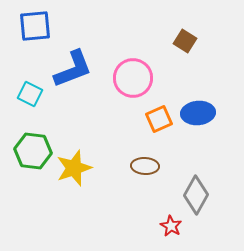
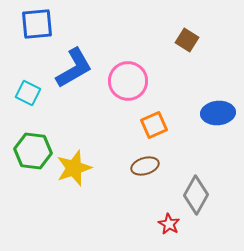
blue square: moved 2 px right, 2 px up
brown square: moved 2 px right, 1 px up
blue L-shape: moved 1 px right, 1 px up; rotated 9 degrees counterclockwise
pink circle: moved 5 px left, 3 px down
cyan square: moved 2 px left, 1 px up
blue ellipse: moved 20 px right
orange square: moved 5 px left, 6 px down
brown ellipse: rotated 20 degrees counterclockwise
red star: moved 2 px left, 2 px up
